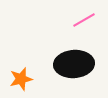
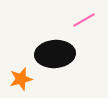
black ellipse: moved 19 px left, 10 px up
